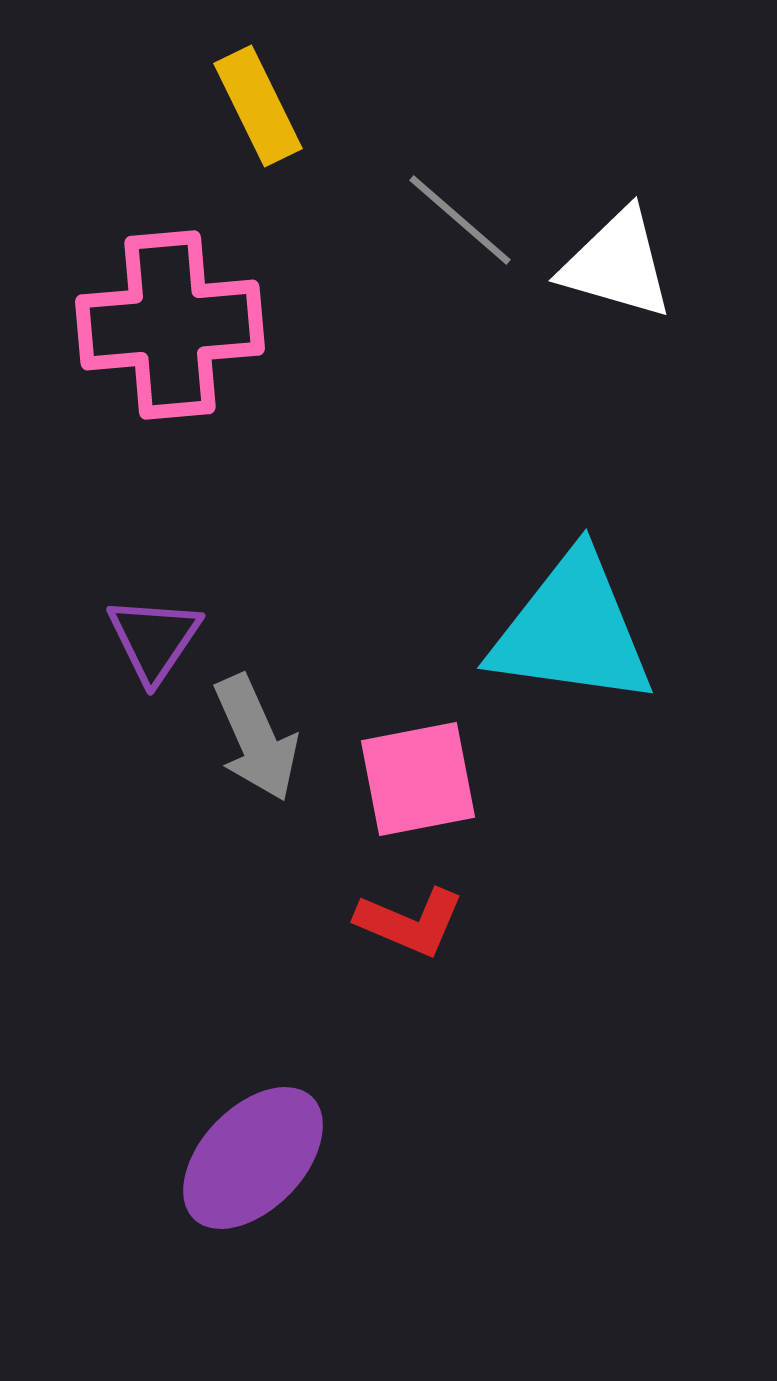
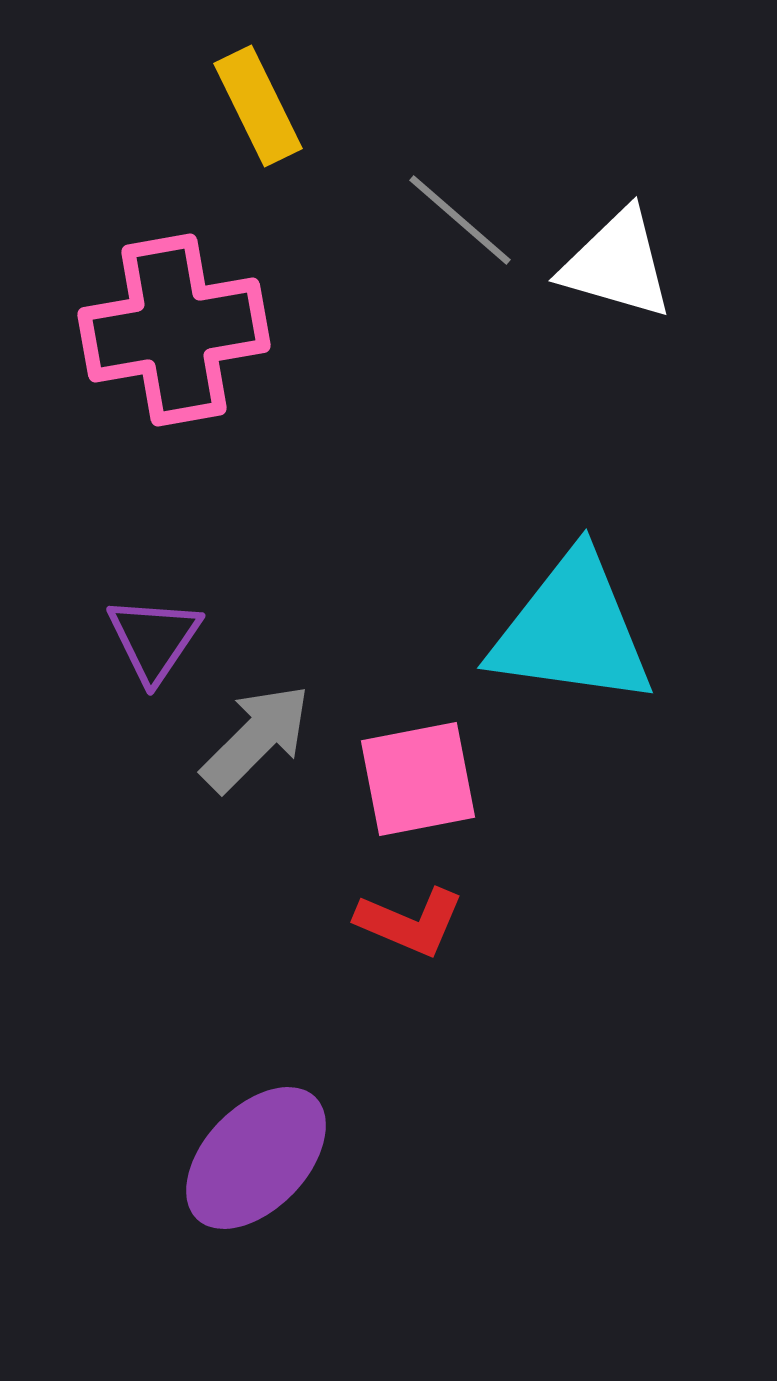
pink cross: moved 4 px right, 5 px down; rotated 5 degrees counterclockwise
gray arrow: rotated 111 degrees counterclockwise
purple ellipse: moved 3 px right
